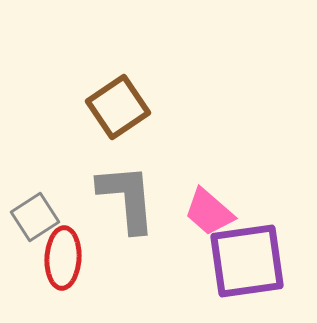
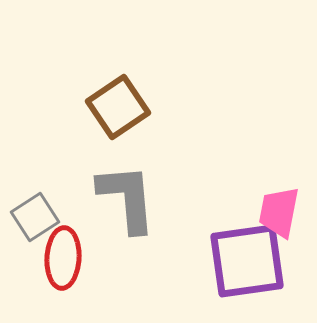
pink trapezoid: moved 70 px right; rotated 60 degrees clockwise
